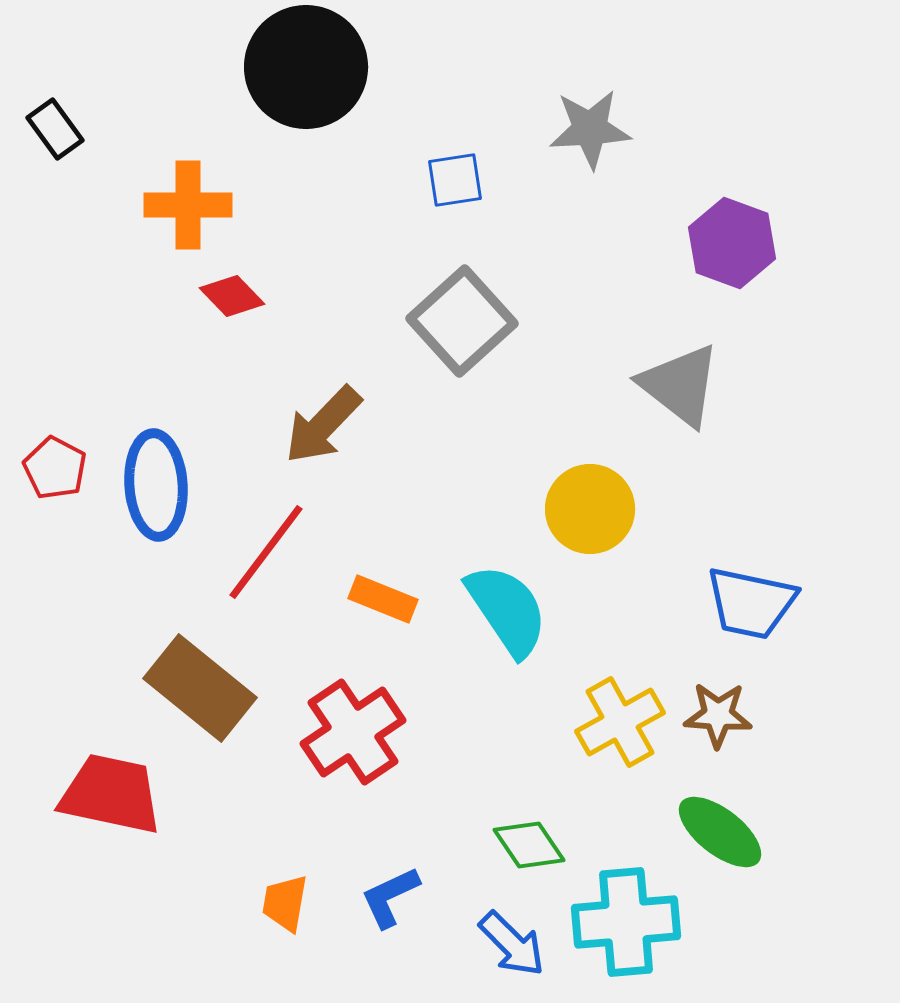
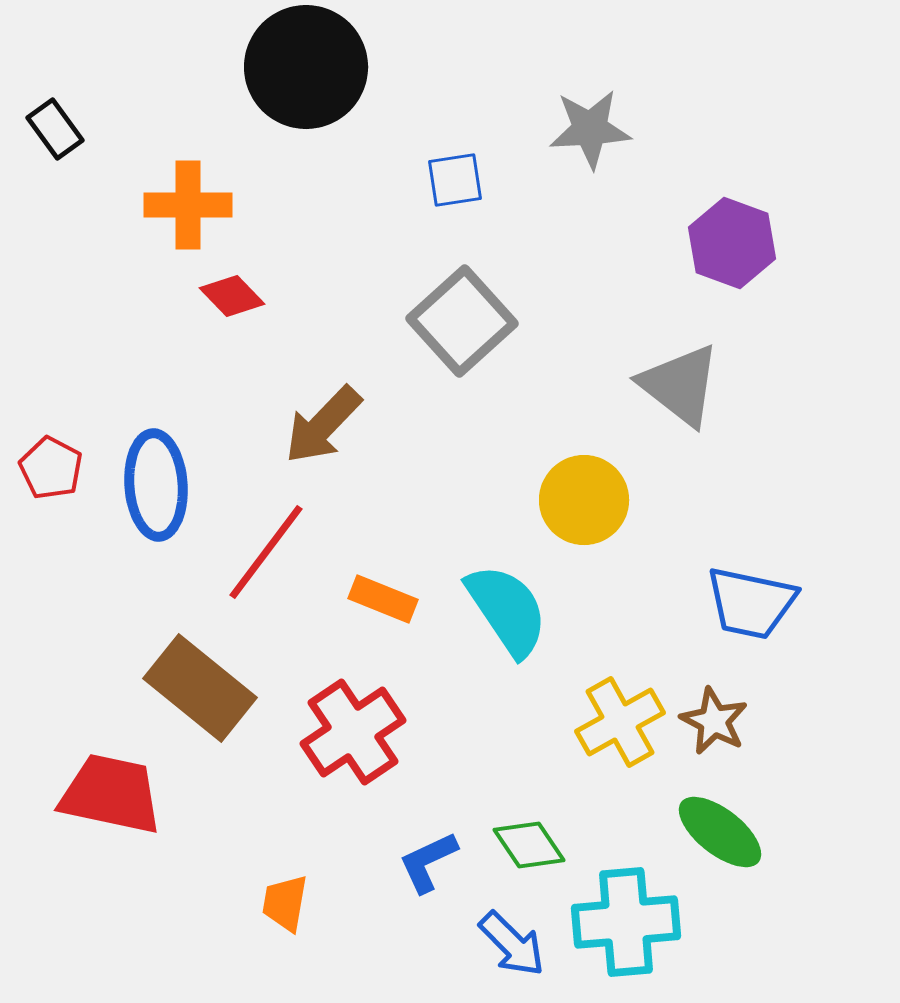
red pentagon: moved 4 px left
yellow circle: moved 6 px left, 9 px up
brown star: moved 4 px left, 6 px down; rotated 24 degrees clockwise
blue L-shape: moved 38 px right, 35 px up
